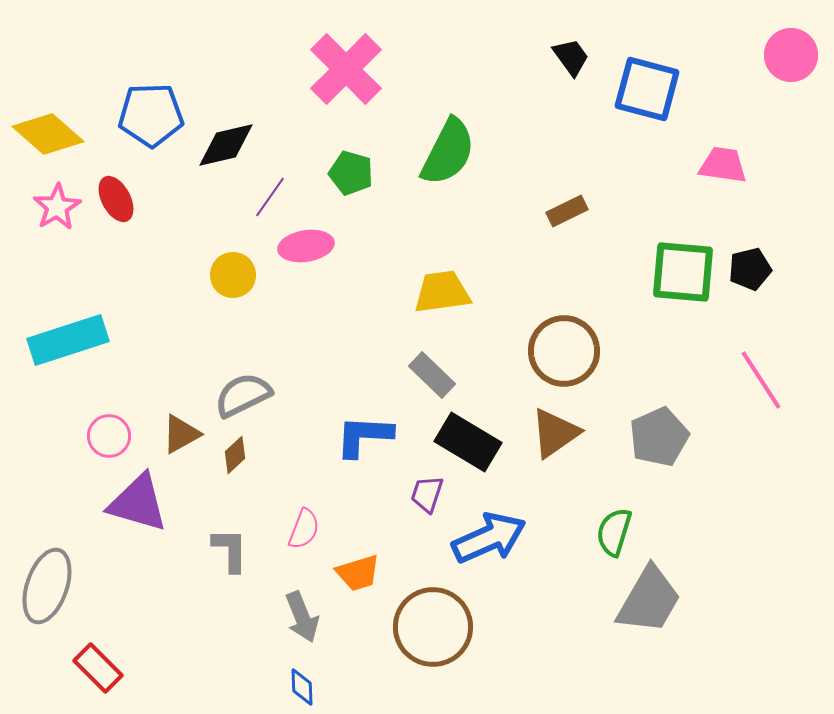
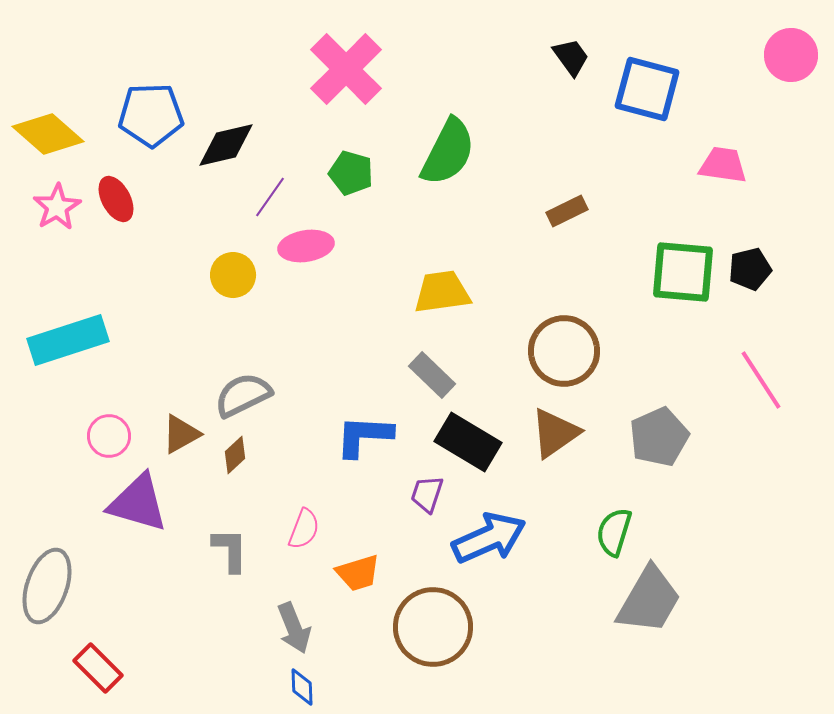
gray arrow at (302, 617): moved 8 px left, 11 px down
